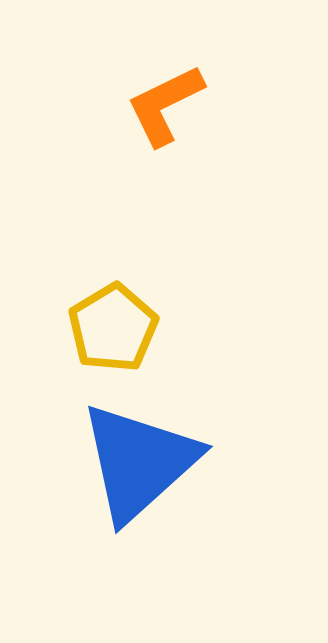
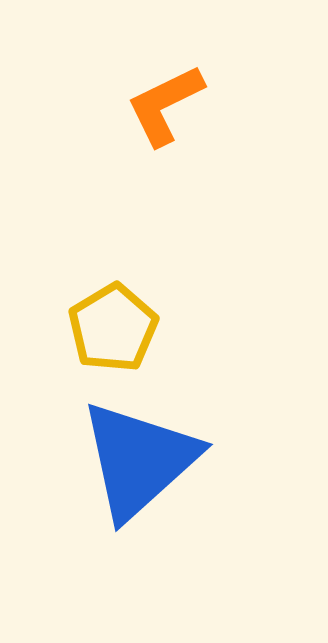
blue triangle: moved 2 px up
